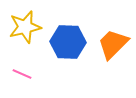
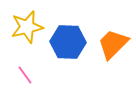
yellow star: moved 2 px right
pink line: moved 3 px right, 1 px down; rotated 30 degrees clockwise
